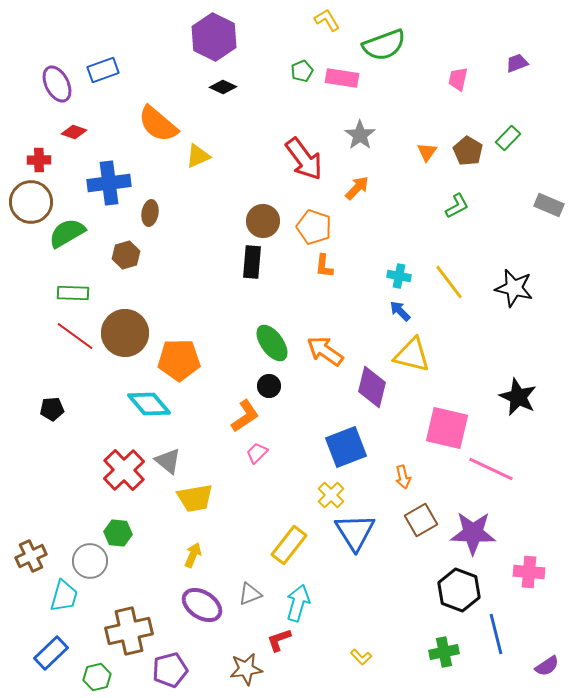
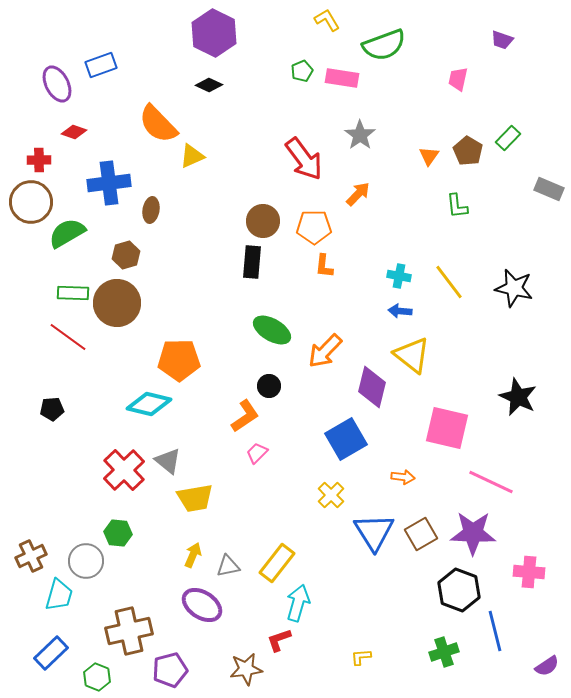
purple hexagon at (214, 37): moved 4 px up
purple trapezoid at (517, 63): moved 15 px left, 23 px up; rotated 140 degrees counterclockwise
blue rectangle at (103, 70): moved 2 px left, 5 px up
black diamond at (223, 87): moved 14 px left, 2 px up
orange semicircle at (158, 124): rotated 6 degrees clockwise
orange triangle at (427, 152): moved 2 px right, 4 px down
yellow triangle at (198, 156): moved 6 px left
orange arrow at (357, 188): moved 1 px right, 6 px down
gray rectangle at (549, 205): moved 16 px up
green L-shape at (457, 206): rotated 112 degrees clockwise
brown ellipse at (150, 213): moved 1 px right, 3 px up
orange pentagon at (314, 227): rotated 20 degrees counterclockwise
blue arrow at (400, 311): rotated 40 degrees counterclockwise
brown circle at (125, 333): moved 8 px left, 30 px up
red line at (75, 336): moved 7 px left, 1 px down
green ellipse at (272, 343): moved 13 px up; rotated 24 degrees counterclockwise
orange arrow at (325, 351): rotated 81 degrees counterclockwise
yellow triangle at (412, 355): rotated 24 degrees clockwise
cyan diamond at (149, 404): rotated 36 degrees counterclockwise
blue square at (346, 447): moved 8 px up; rotated 9 degrees counterclockwise
pink line at (491, 469): moved 13 px down
orange arrow at (403, 477): rotated 70 degrees counterclockwise
brown square at (421, 520): moved 14 px down
blue triangle at (355, 532): moved 19 px right
yellow rectangle at (289, 545): moved 12 px left, 18 px down
gray circle at (90, 561): moved 4 px left
gray triangle at (250, 594): moved 22 px left, 28 px up; rotated 10 degrees clockwise
cyan trapezoid at (64, 596): moved 5 px left, 1 px up
blue line at (496, 634): moved 1 px left, 3 px up
green cross at (444, 652): rotated 8 degrees counterclockwise
yellow L-shape at (361, 657): rotated 130 degrees clockwise
green hexagon at (97, 677): rotated 24 degrees counterclockwise
